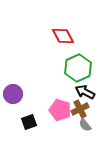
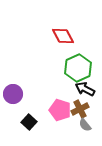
black arrow: moved 3 px up
black square: rotated 28 degrees counterclockwise
